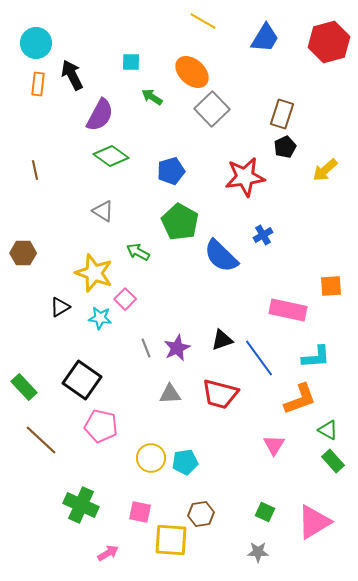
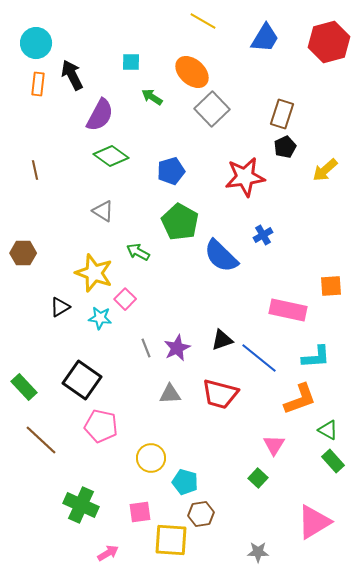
blue line at (259, 358): rotated 15 degrees counterclockwise
cyan pentagon at (185, 462): moved 20 px down; rotated 25 degrees clockwise
pink square at (140, 512): rotated 20 degrees counterclockwise
green square at (265, 512): moved 7 px left, 34 px up; rotated 18 degrees clockwise
